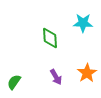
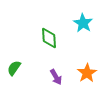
cyan star: rotated 30 degrees clockwise
green diamond: moved 1 px left
green semicircle: moved 14 px up
